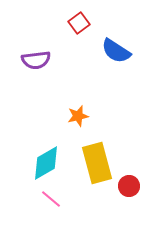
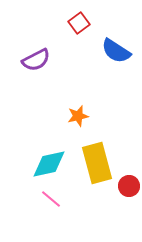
purple semicircle: rotated 20 degrees counterclockwise
cyan diamond: moved 3 px right, 1 px down; rotated 18 degrees clockwise
